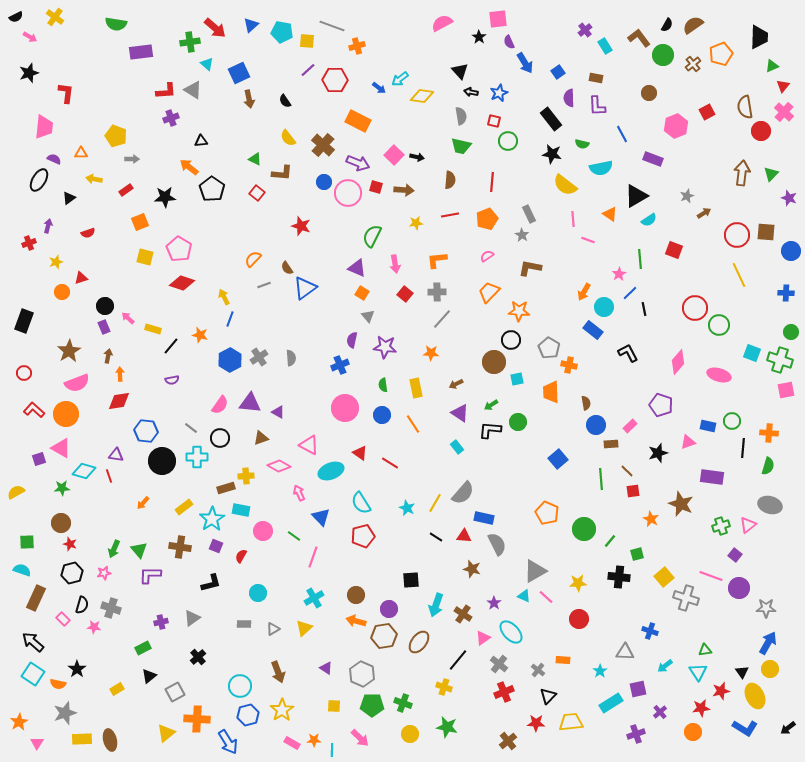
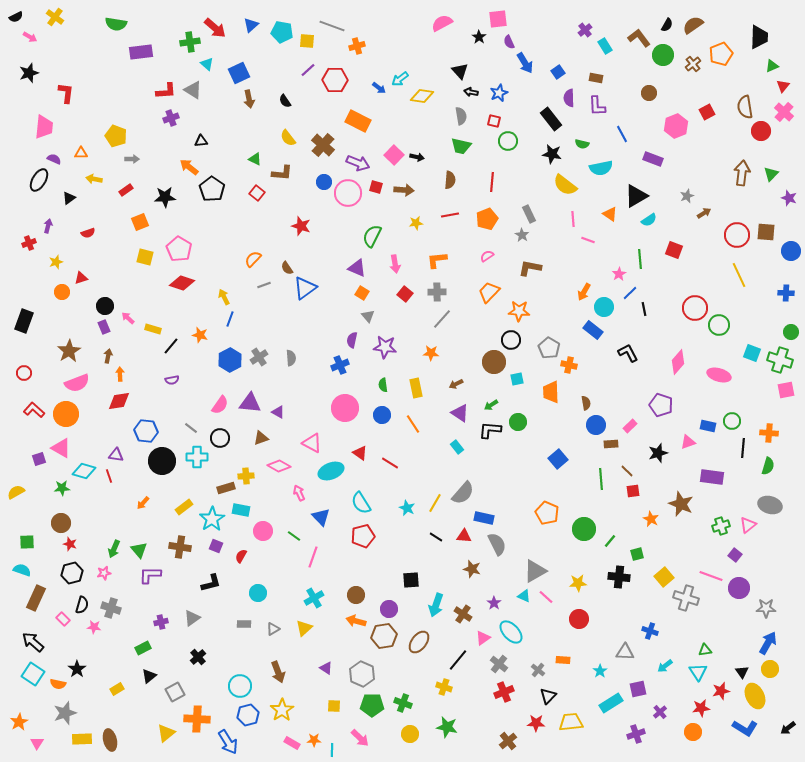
pink triangle at (309, 445): moved 3 px right, 2 px up
